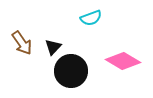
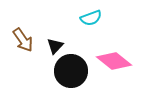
brown arrow: moved 1 px right, 3 px up
black triangle: moved 2 px right, 1 px up
pink diamond: moved 9 px left; rotated 8 degrees clockwise
